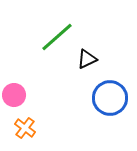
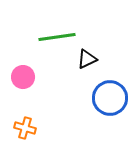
green line: rotated 33 degrees clockwise
pink circle: moved 9 px right, 18 px up
orange cross: rotated 20 degrees counterclockwise
